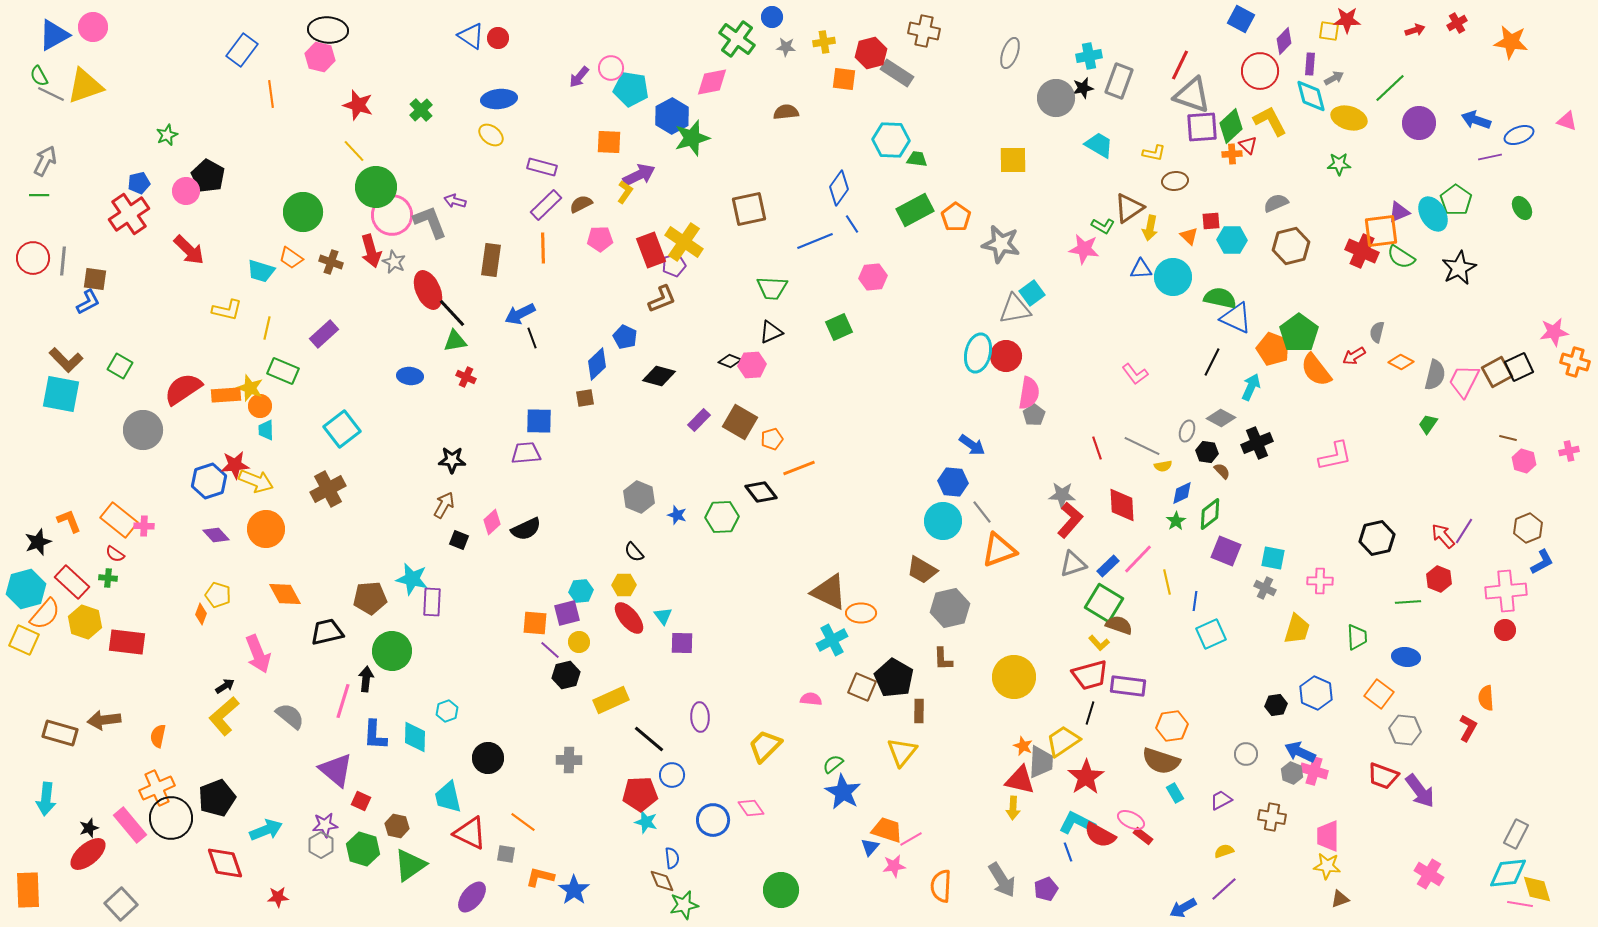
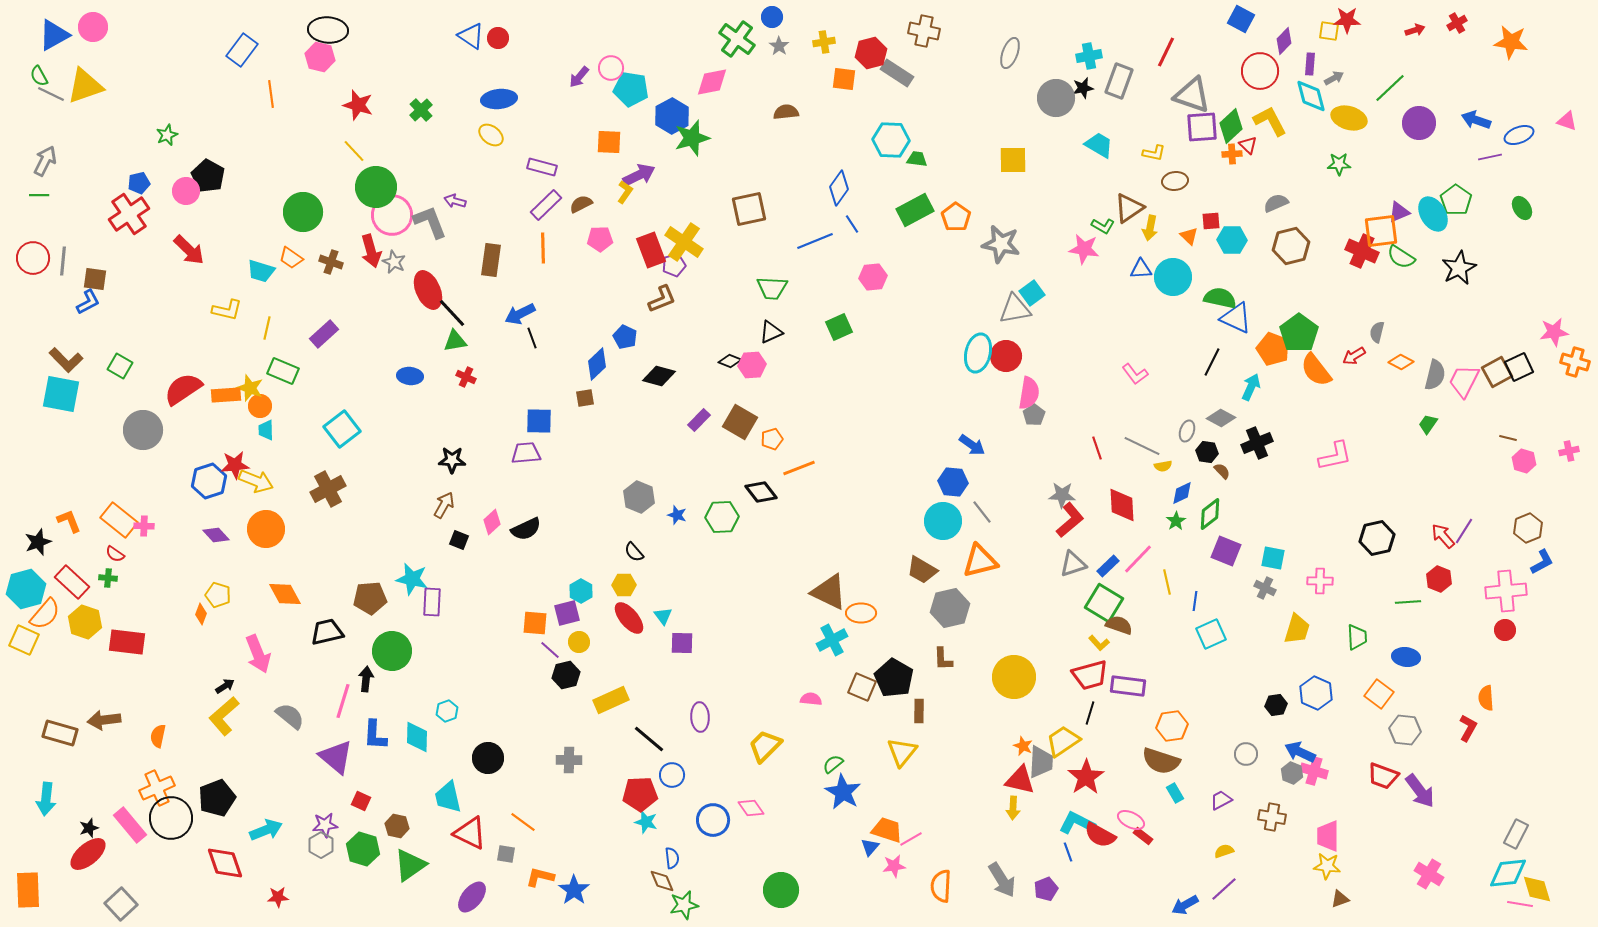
gray star at (786, 47): moved 7 px left, 1 px up; rotated 30 degrees clockwise
red line at (1180, 65): moved 14 px left, 13 px up
red L-shape at (1070, 520): rotated 9 degrees clockwise
orange triangle at (999, 550): moved 19 px left, 11 px down; rotated 6 degrees clockwise
cyan hexagon at (581, 591): rotated 25 degrees counterclockwise
cyan diamond at (415, 737): moved 2 px right
purple triangle at (336, 770): moved 13 px up
blue arrow at (1183, 908): moved 2 px right, 3 px up
